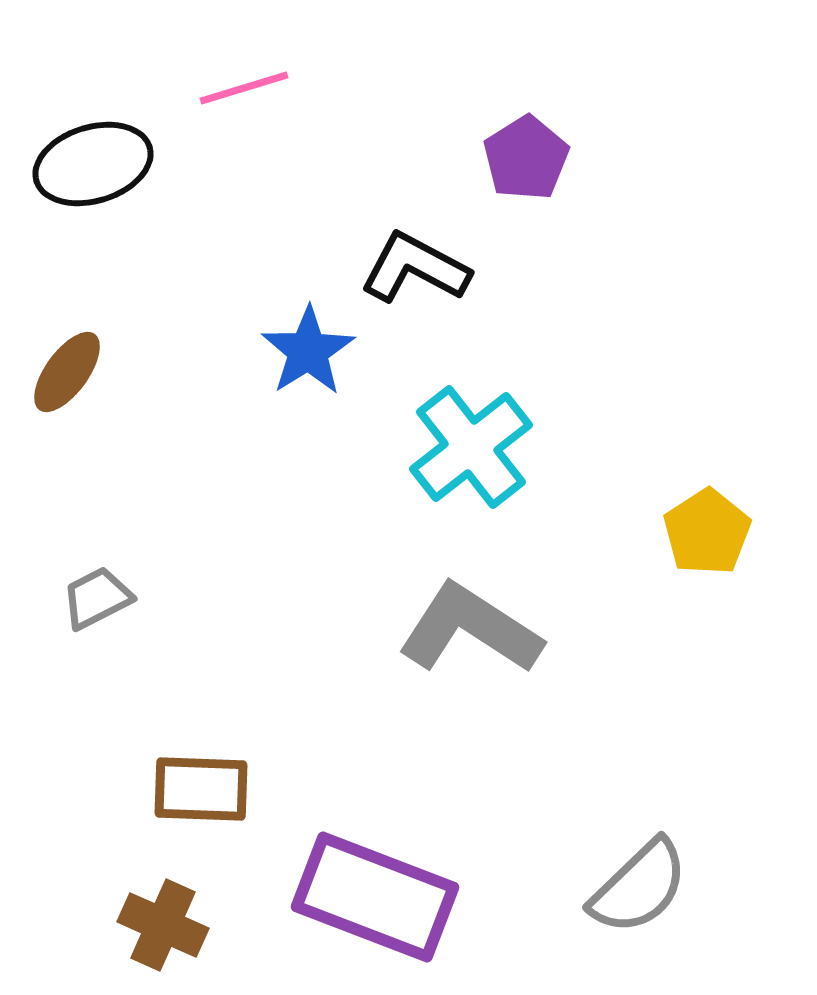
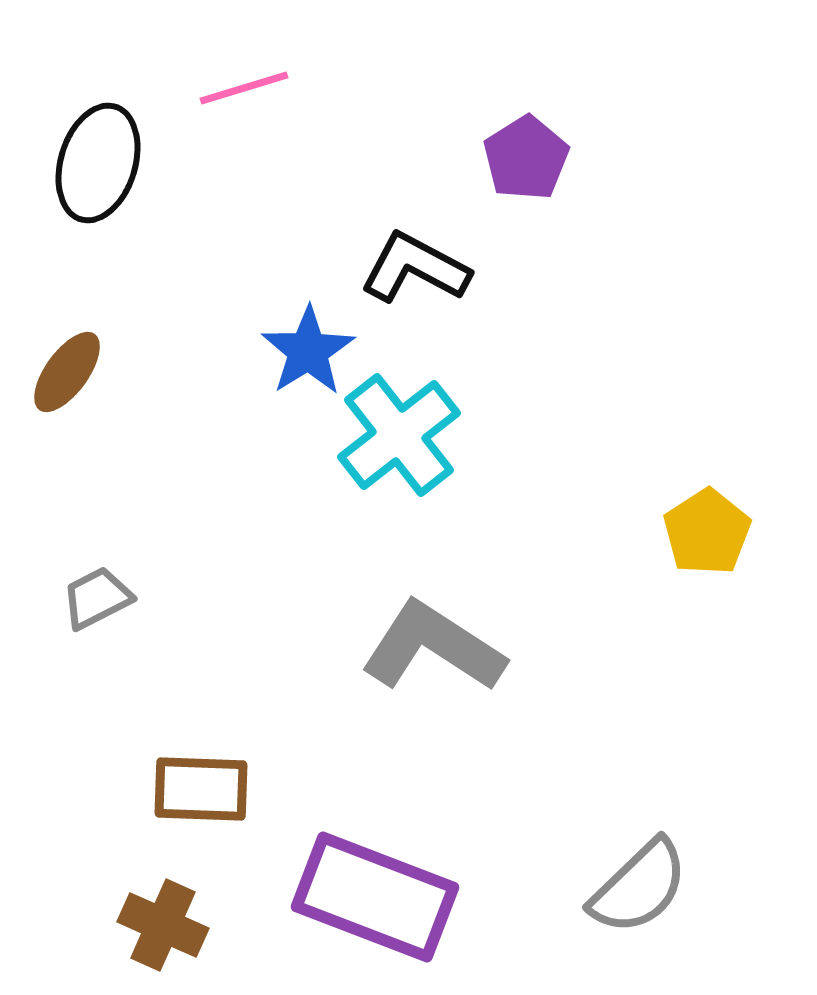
black ellipse: moved 5 px right, 1 px up; rotated 56 degrees counterclockwise
cyan cross: moved 72 px left, 12 px up
gray L-shape: moved 37 px left, 18 px down
